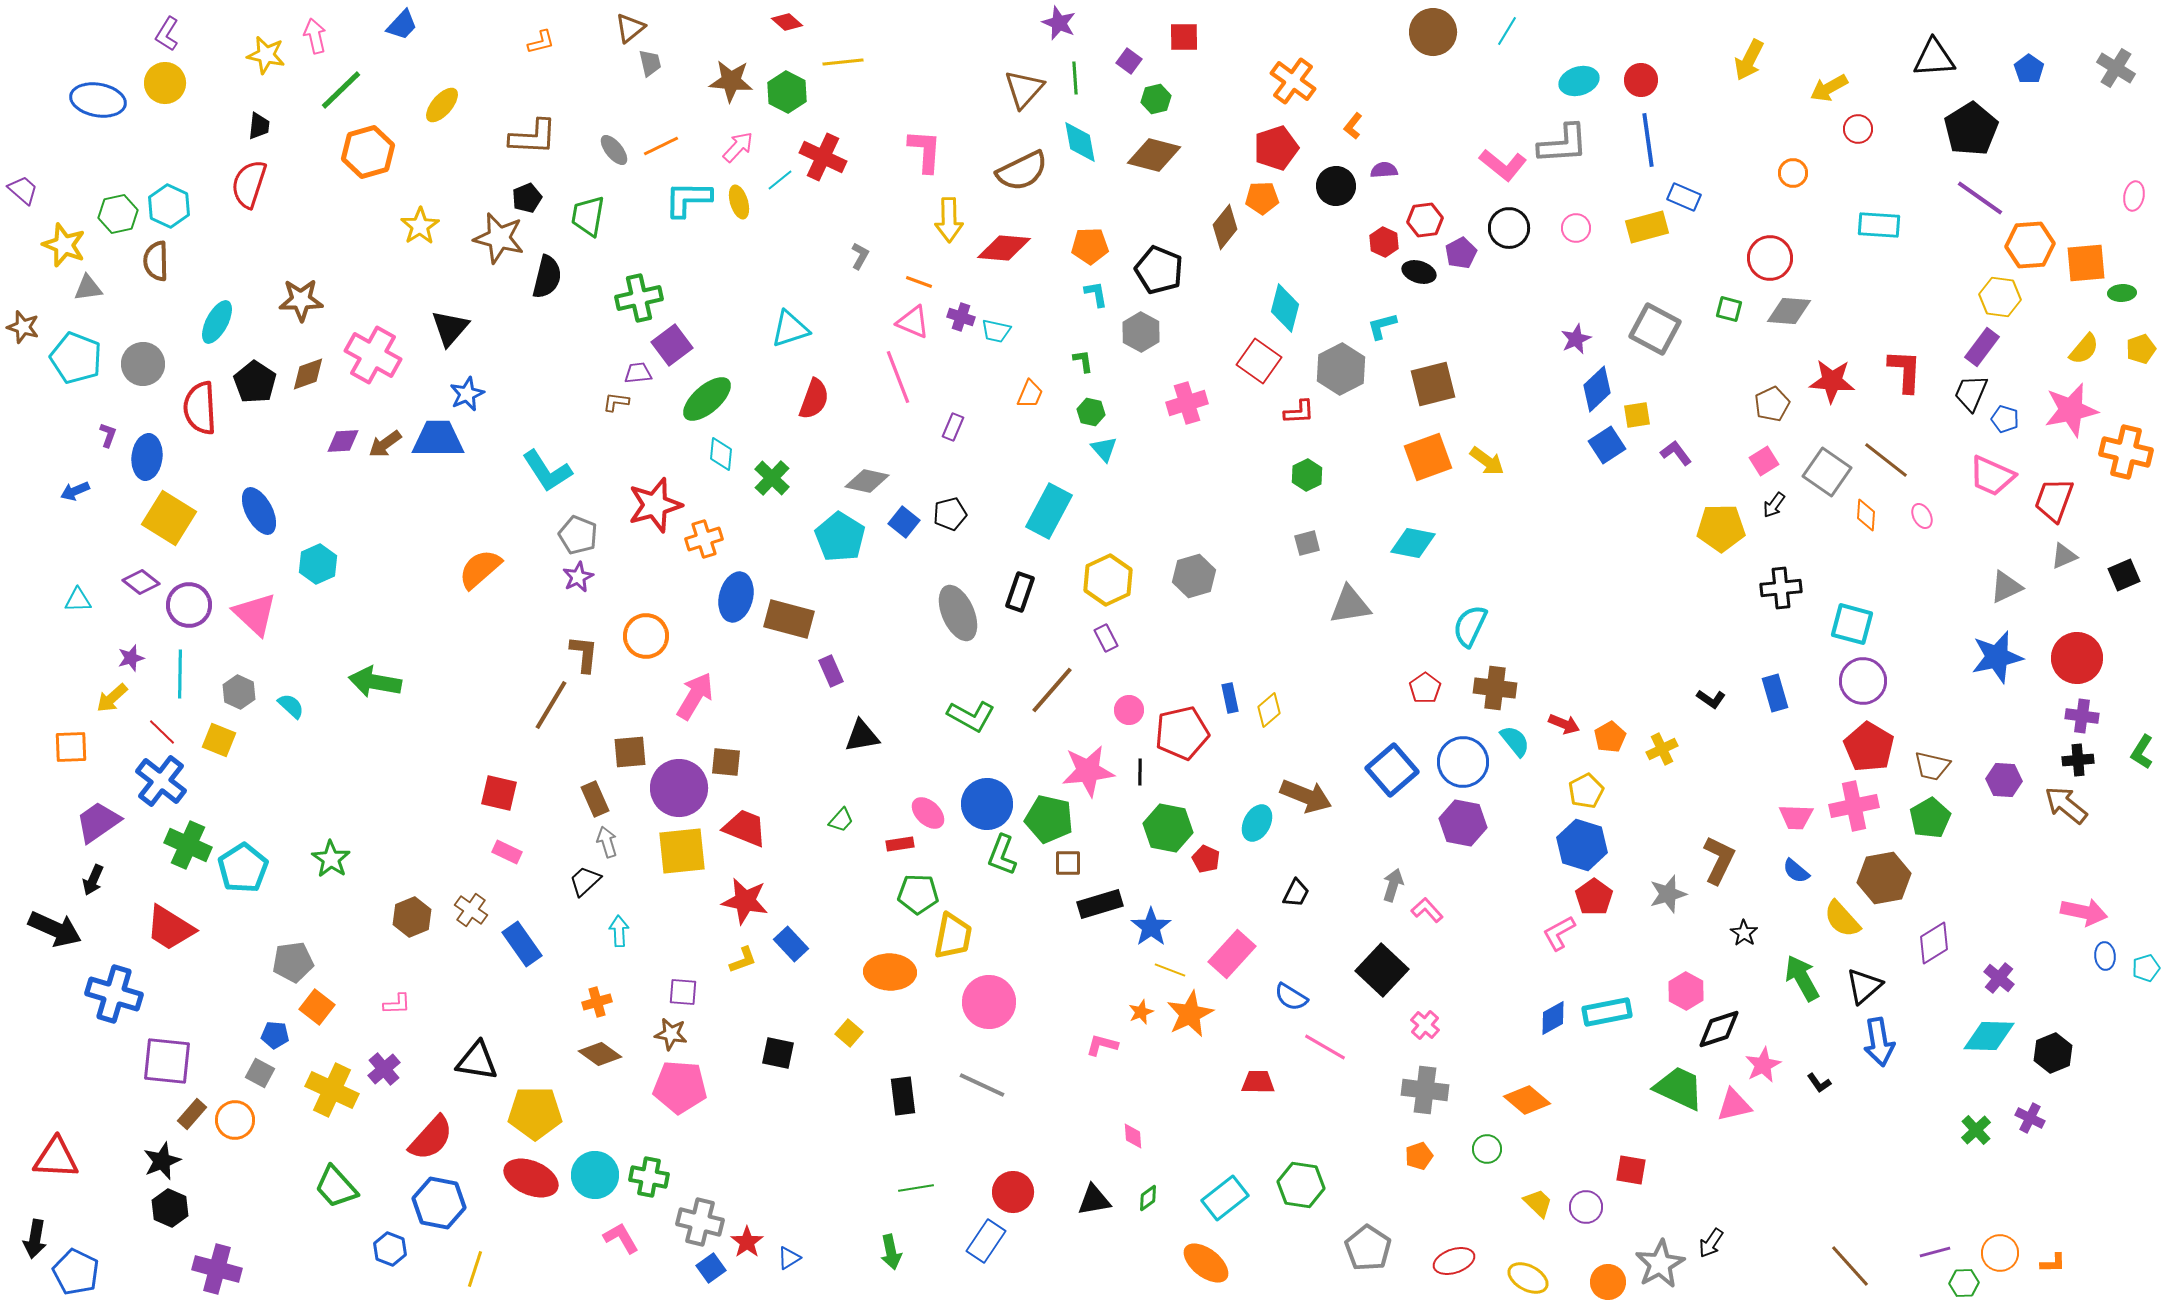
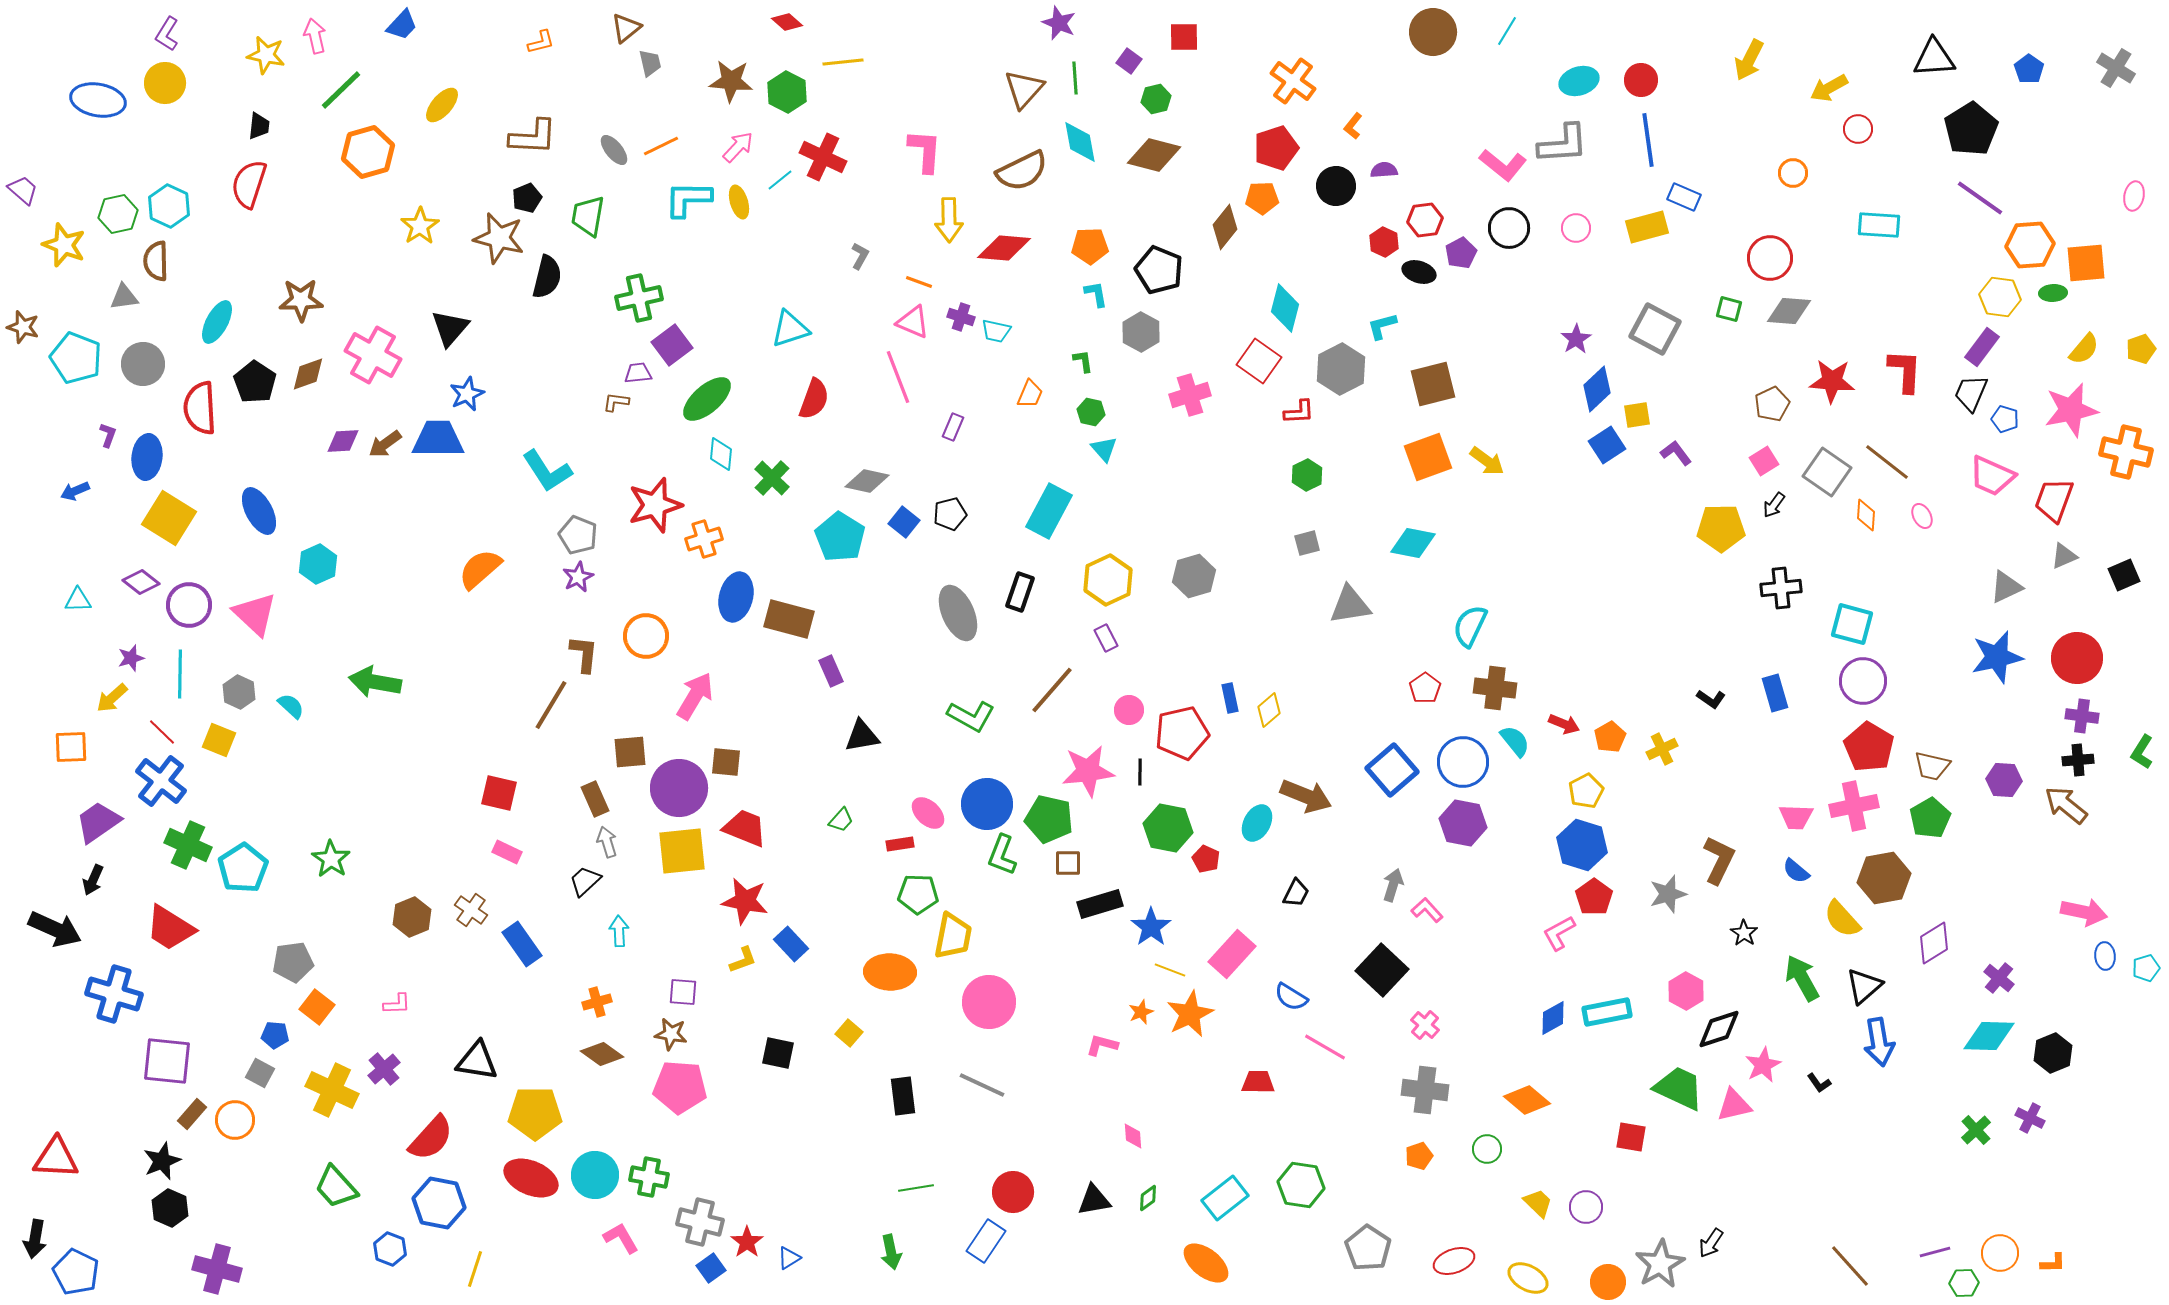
brown triangle at (630, 28): moved 4 px left
gray triangle at (88, 288): moved 36 px right, 9 px down
green ellipse at (2122, 293): moved 69 px left
purple star at (1576, 339): rotated 8 degrees counterclockwise
pink cross at (1187, 403): moved 3 px right, 8 px up
brown line at (1886, 460): moved 1 px right, 2 px down
brown diamond at (600, 1054): moved 2 px right
red square at (1631, 1170): moved 33 px up
